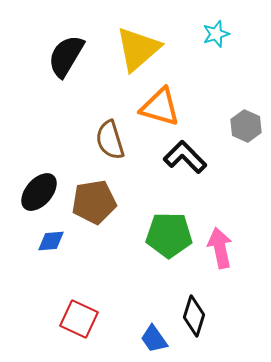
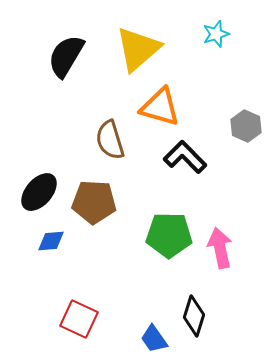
brown pentagon: rotated 12 degrees clockwise
